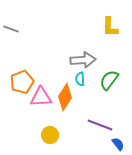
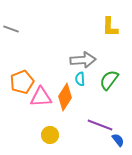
blue semicircle: moved 4 px up
